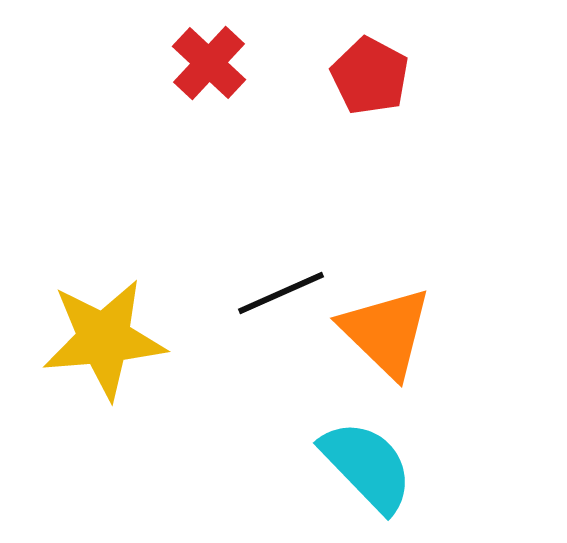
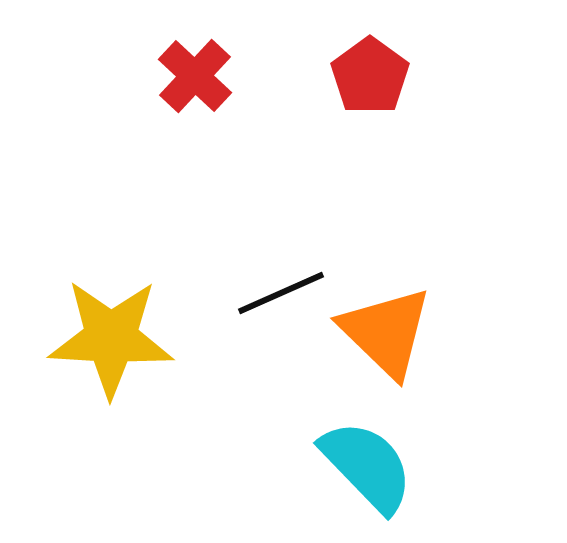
red cross: moved 14 px left, 13 px down
red pentagon: rotated 8 degrees clockwise
yellow star: moved 7 px right, 1 px up; rotated 8 degrees clockwise
